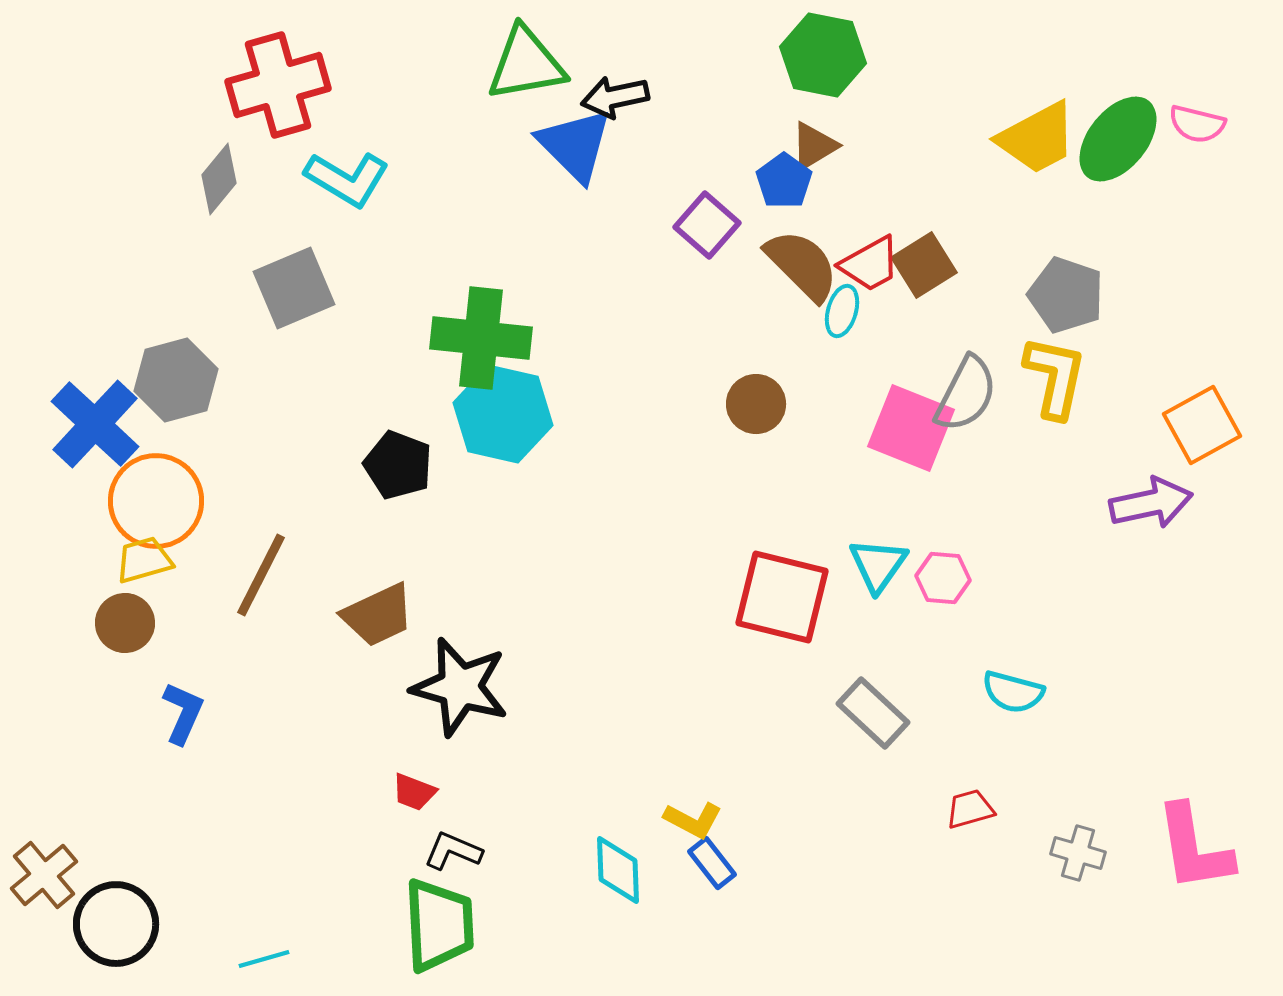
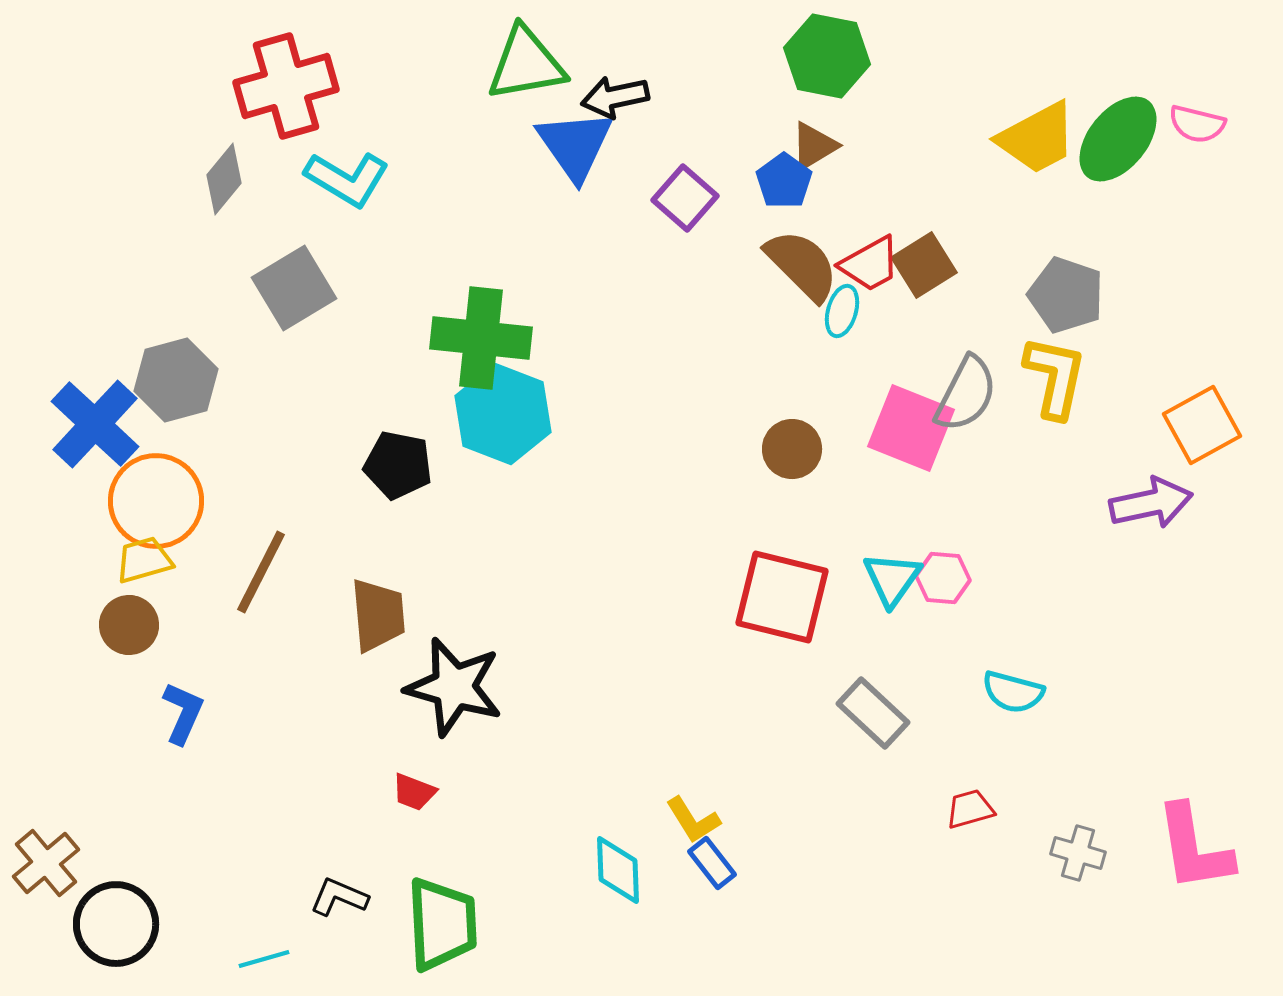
green hexagon at (823, 55): moved 4 px right, 1 px down
red cross at (278, 85): moved 8 px right, 1 px down
blue triangle at (575, 145): rotated 10 degrees clockwise
gray diamond at (219, 179): moved 5 px right
purple square at (707, 225): moved 22 px left, 27 px up
gray square at (294, 288): rotated 8 degrees counterclockwise
brown circle at (756, 404): moved 36 px right, 45 px down
cyan hexagon at (503, 414): rotated 8 degrees clockwise
black pentagon at (398, 465): rotated 10 degrees counterclockwise
cyan triangle at (878, 565): moved 14 px right, 14 px down
brown line at (261, 575): moved 3 px up
brown trapezoid at (378, 615): rotated 70 degrees counterclockwise
brown circle at (125, 623): moved 4 px right, 2 px down
black star at (460, 687): moved 6 px left
yellow L-shape at (693, 820): rotated 30 degrees clockwise
black L-shape at (453, 851): moved 114 px left, 46 px down
brown cross at (44, 875): moved 2 px right, 12 px up
green trapezoid at (439, 925): moved 3 px right, 1 px up
